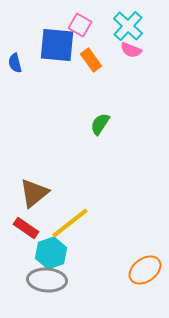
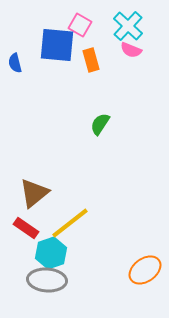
orange rectangle: rotated 20 degrees clockwise
